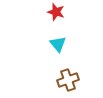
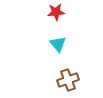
red star: rotated 24 degrees counterclockwise
